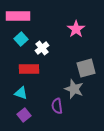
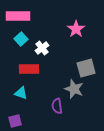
purple square: moved 9 px left, 6 px down; rotated 24 degrees clockwise
